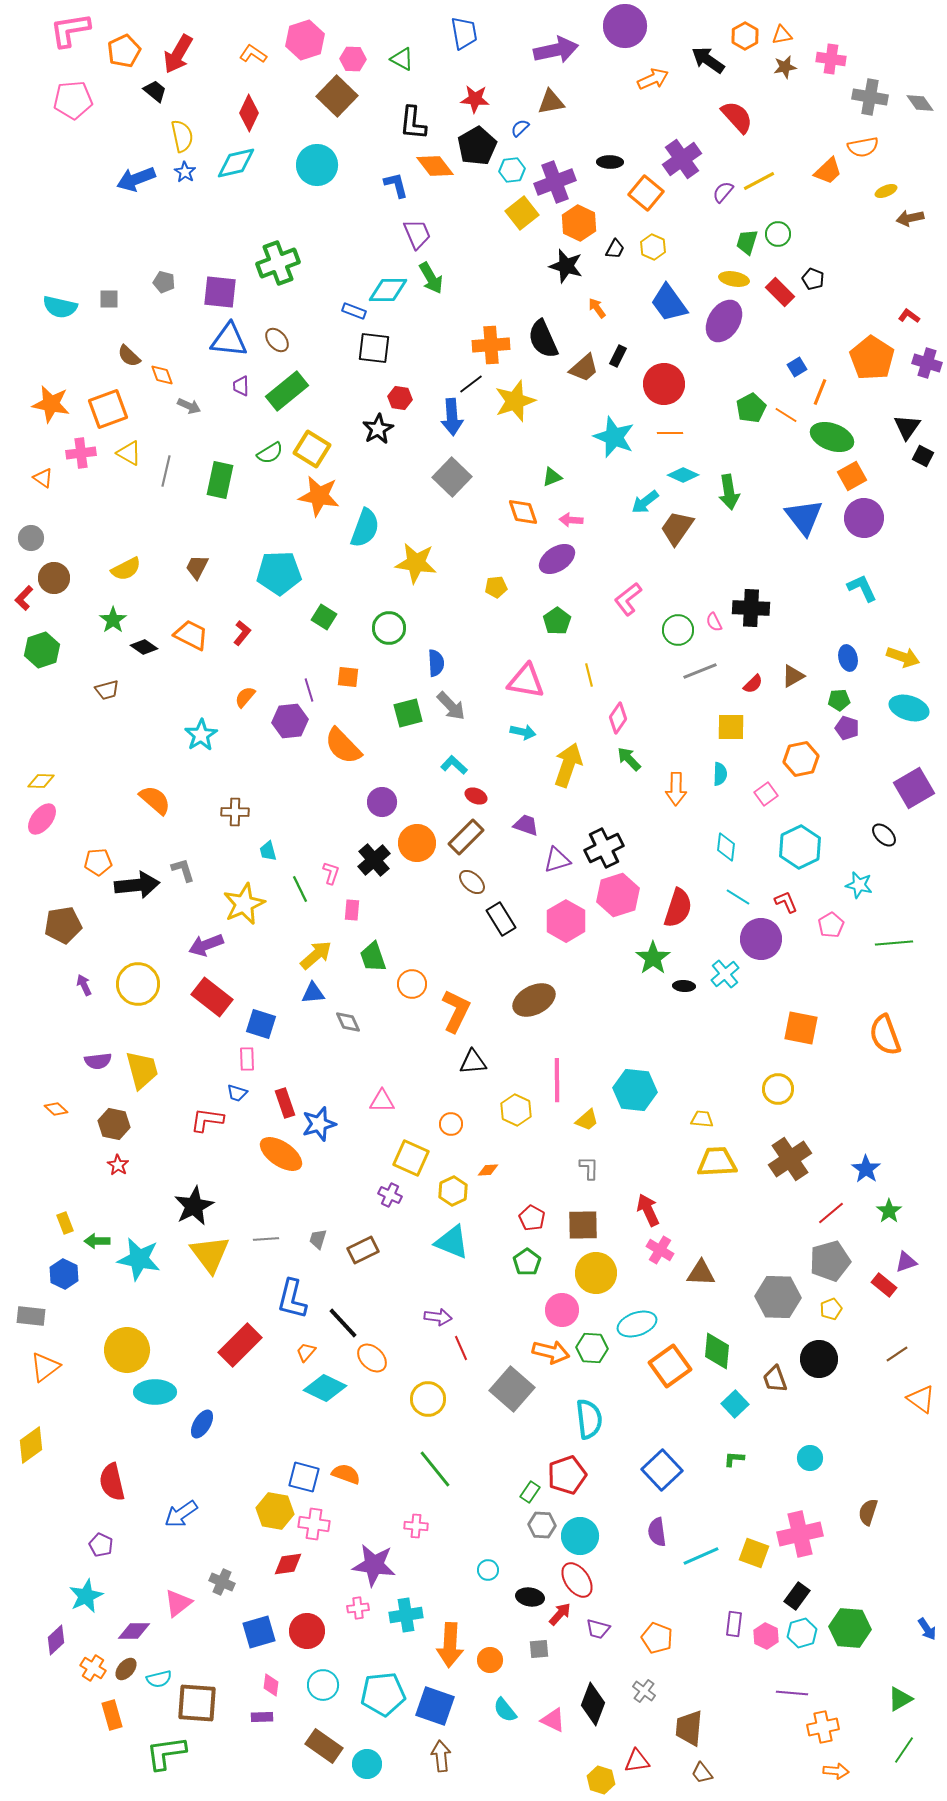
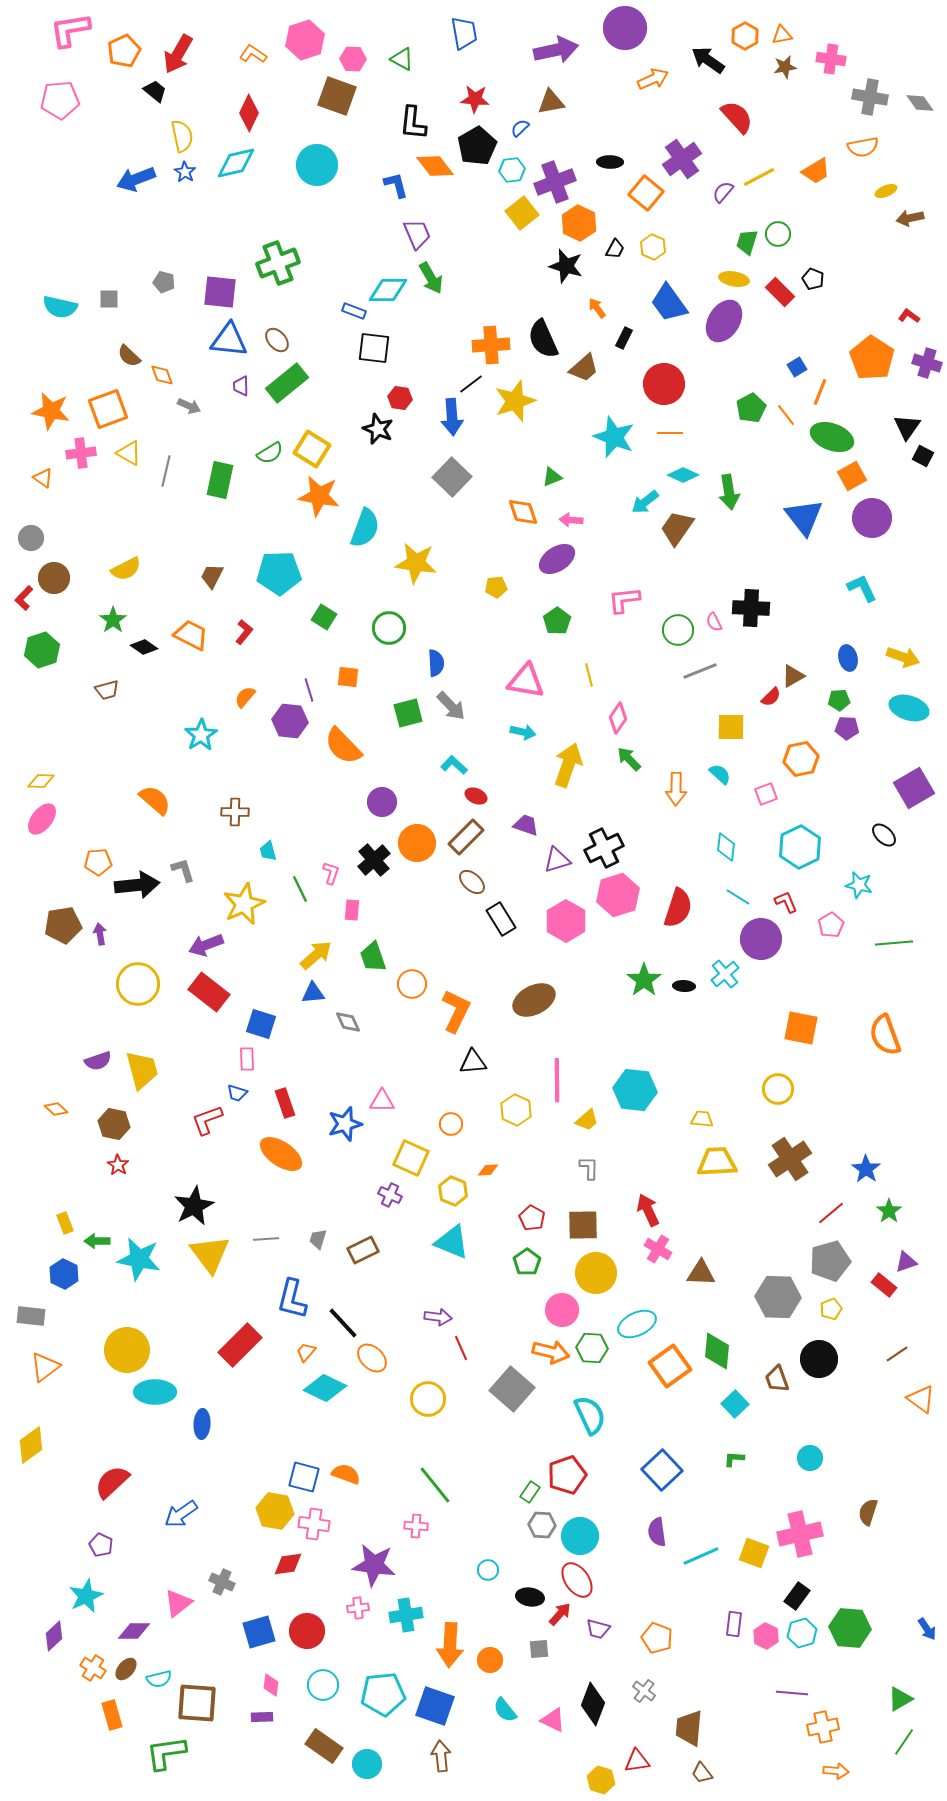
purple circle at (625, 26): moved 2 px down
brown square at (337, 96): rotated 24 degrees counterclockwise
pink pentagon at (73, 100): moved 13 px left
orange trapezoid at (828, 171): moved 12 px left; rotated 12 degrees clockwise
yellow line at (759, 181): moved 4 px up
black rectangle at (618, 356): moved 6 px right, 18 px up
green rectangle at (287, 391): moved 8 px up
orange star at (51, 404): moved 7 px down
orange line at (786, 415): rotated 20 degrees clockwise
black star at (378, 429): rotated 20 degrees counterclockwise
purple circle at (864, 518): moved 8 px right
brown trapezoid at (197, 567): moved 15 px right, 9 px down
pink L-shape at (628, 599): moved 4 px left, 1 px down; rotated 32 degrees clockwise
red L-shape at (242, 633): moved 2 px right, 1 px up
red semicircle at (753, 684): moved 18 px right, 13 px down
purple hexagon at (290, 721): rotated 12 degrees clockwise
purple pentagon at (847, 728): rotated 15 degrees counterclockwise
cyan semicircle at (720, 774): rotated 50 degrees counterclockwise
pink square at (766, 794): rotated 15 degrees clockwise
green star at (653, 958): moved 9 px left, 22 px down
purple arrow at (84, 985): moved 16 px right, 51 px up; rotated 15 degrees clockwise
red rectangle at (212, 997): moved 3 px left, 5 px up
purple semicircle at (98, 1061): rotated 12 degrees counterclockwise
red L-shape at (207, 1120): rotated 28 degrees counterclockwise
blue star at (319, 1124): moved 26 px right
yellow hexagon at (453, 1191): rotated 12 degrees counterclockwise
pink cross at (660, 1250): moved 2 px left, 1 px up
cyan ellipse at (637, 1324): rotated 6 degrees counterclockwise
brown trapezoid at (775, 1379): moved 2 px right
cyan semicircle at (589, 1419): moved 1 px right, 4 px up; rotated 18 degrees counterclockwise
blue ellipse at (202, 1424): rotated 28 degrees counterclockwise
green line at (435, 1469): moved 16 px down
red semicircle at (112, 1482): rotated 60 degrees clockwise
purple diamond at (56, 1640): moved 2 px left, 4 px up
green line at (904, 1750): moved 8 px up
